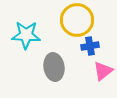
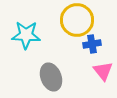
blue cross: moved 2 px right, 2 px up
gray ellipse: moved 3 px left, 10 px down; rotated 12 degrees counterclockwise
pink triangle: rotated 30 degrees counterclockwise
